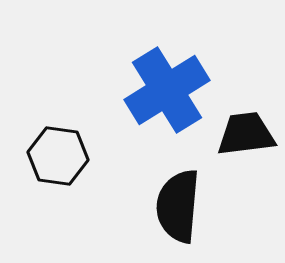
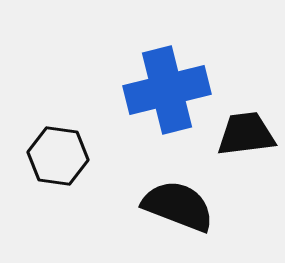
blue cross: rotated 18 degrees clockwise
black semicircle: rotated 106 degrees clockwise
